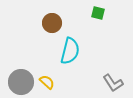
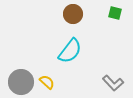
green square: moved 17 px right
brown circle: moved 21 px right, 9 px up
cyan semicircle: rotated 24 degrees clockwise
gray L-shape: rotated 10 degrees counterclockwise
